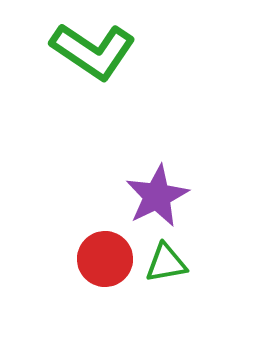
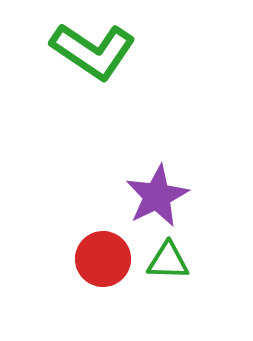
red circle: moved 2 px left
green triangle: moved 2 px right, 2 px up; rotated 12 degrees clockwise
